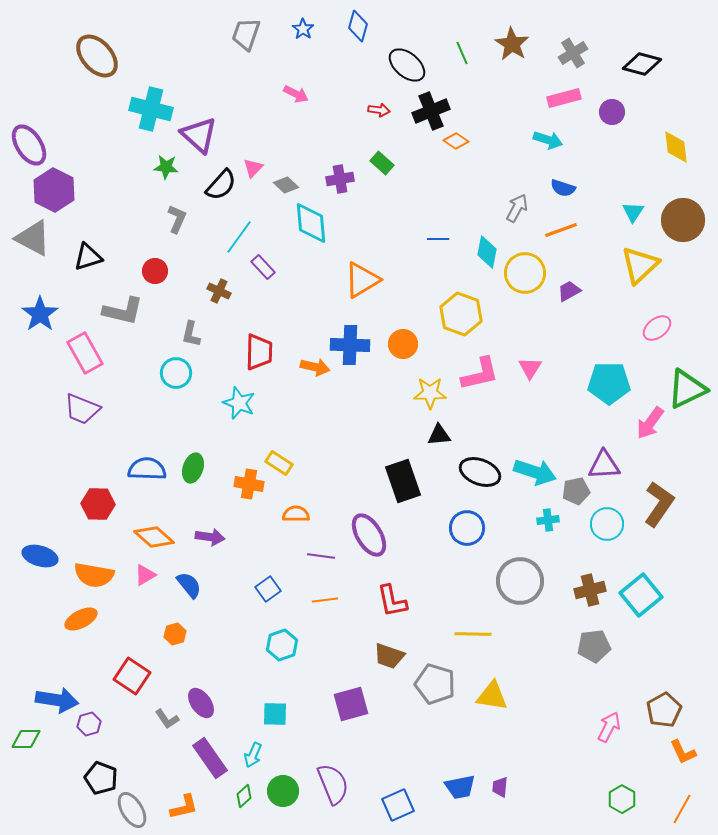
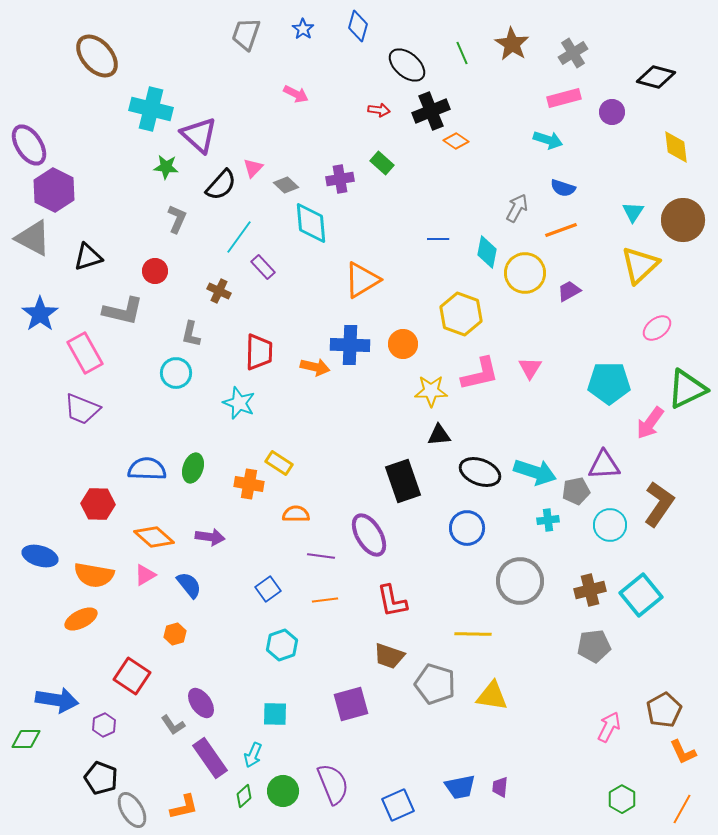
black diamond at (642, 64): moved 14 px right, 13 px down
yellow star at (430, 393): moved 1 px right, 2 px up
cyan circle at (607, 524): moved 3 px right, 1 px down
gray L-shape at (167, 719): moved 6 px right, 6 px down
purple hexagon at (89, 724): moved 15 px right, 1 px down; rotated 10 degrees counterclockwise
